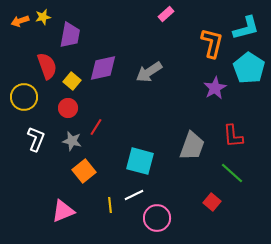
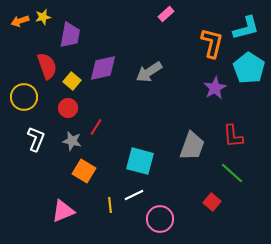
orange square: rotated 20 degrees counterclockwise
pink circle: moved 3 px right, 1 px down
